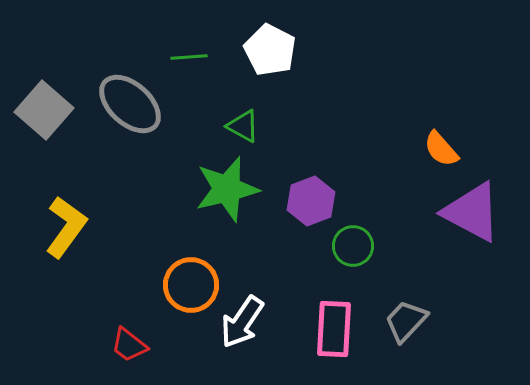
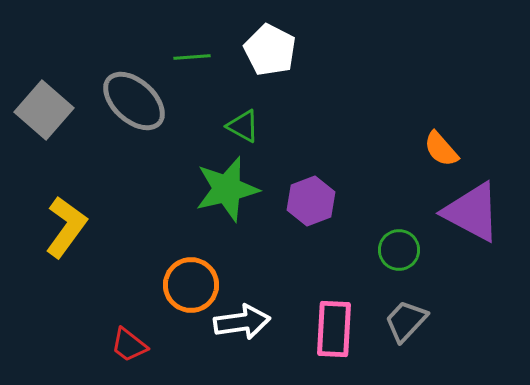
green line: moved 3 px right
gray ellipse: moved 4 px right, 3 px up
green circle: moved 46 px right, 4 px down
white arrow: rotated 132 degrees counterclockwise
